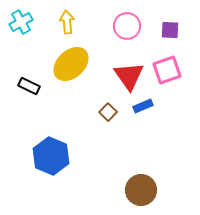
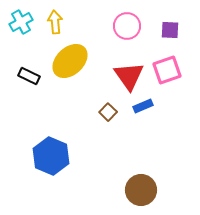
yellow arrow: moved 12 px left
yellow ellipse: moved 1 px left, 3 px up
black rectangle: moved 10 px up
